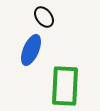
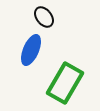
green rectangle: moved 3 px up; rotated 27 degrees clockwise
